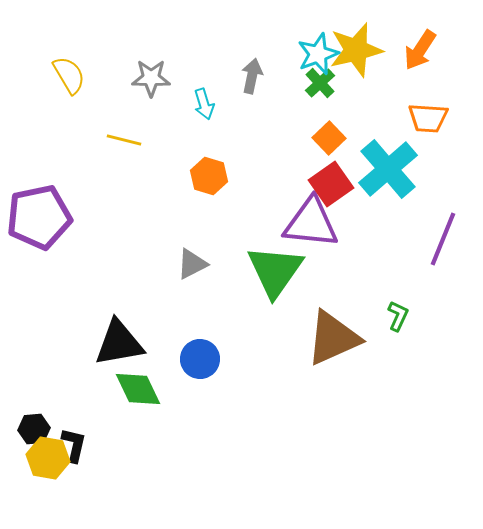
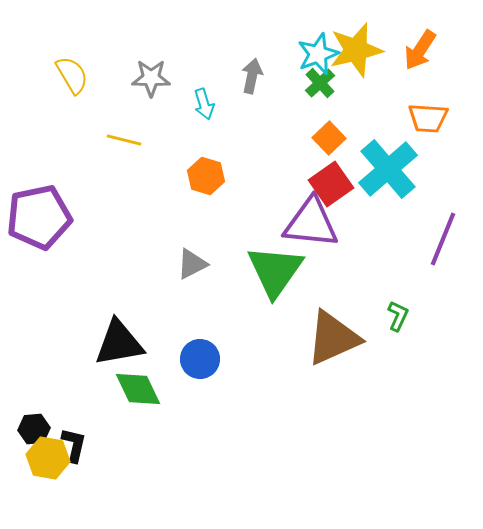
yellow semicircle: moved 3 px right
orange hexagon: moved 3 px left
